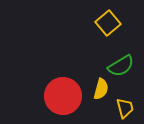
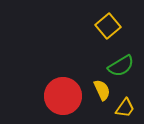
yellow square: moved 3 px down
yellow semicircle: moved 1 px right, 1 px down; rotated 40 degrees counterclockwise
yellow trapezoid: rotated 50 degrees clockwise
